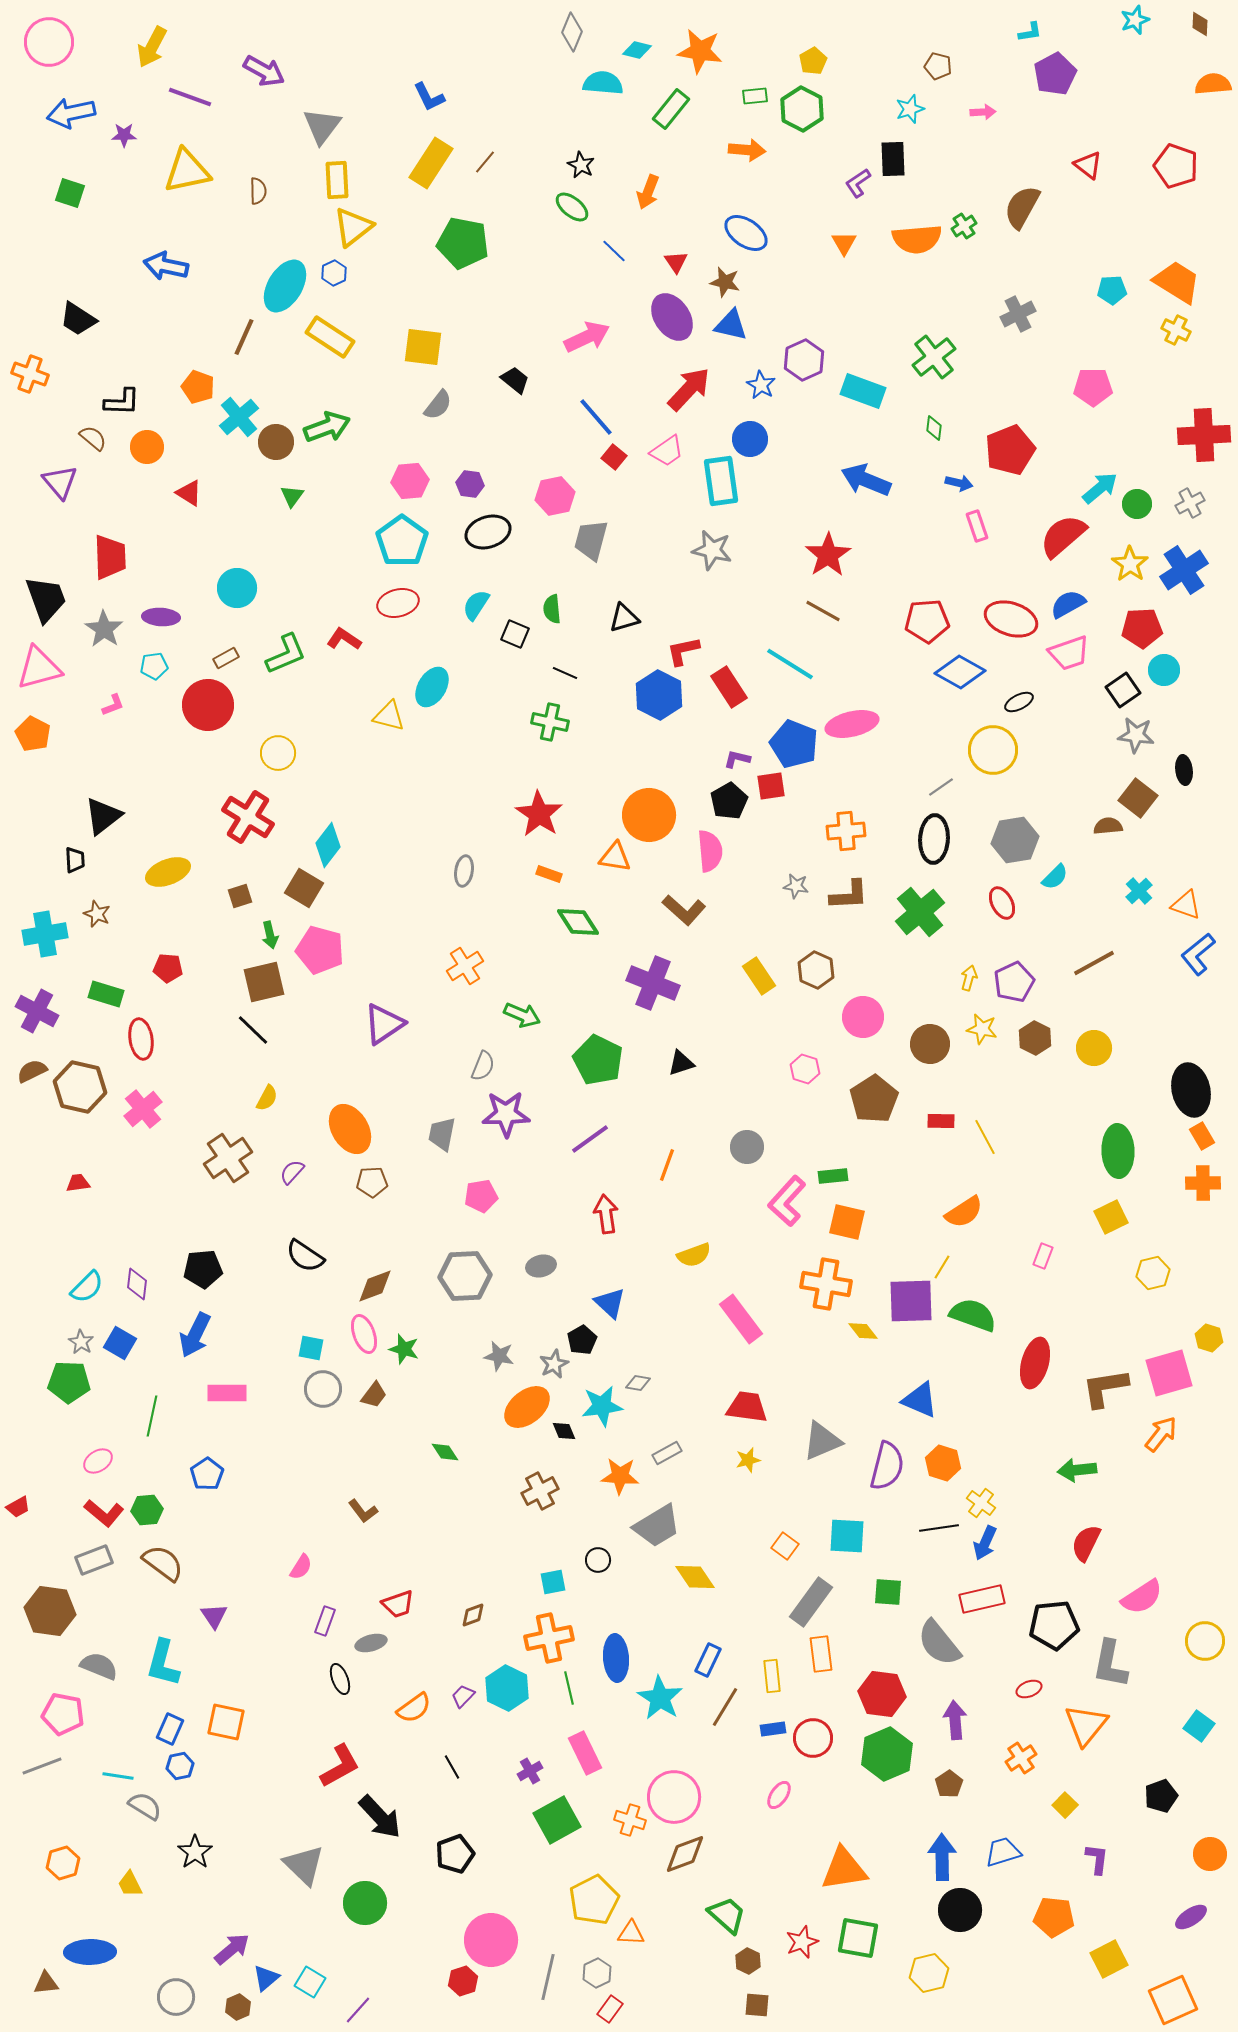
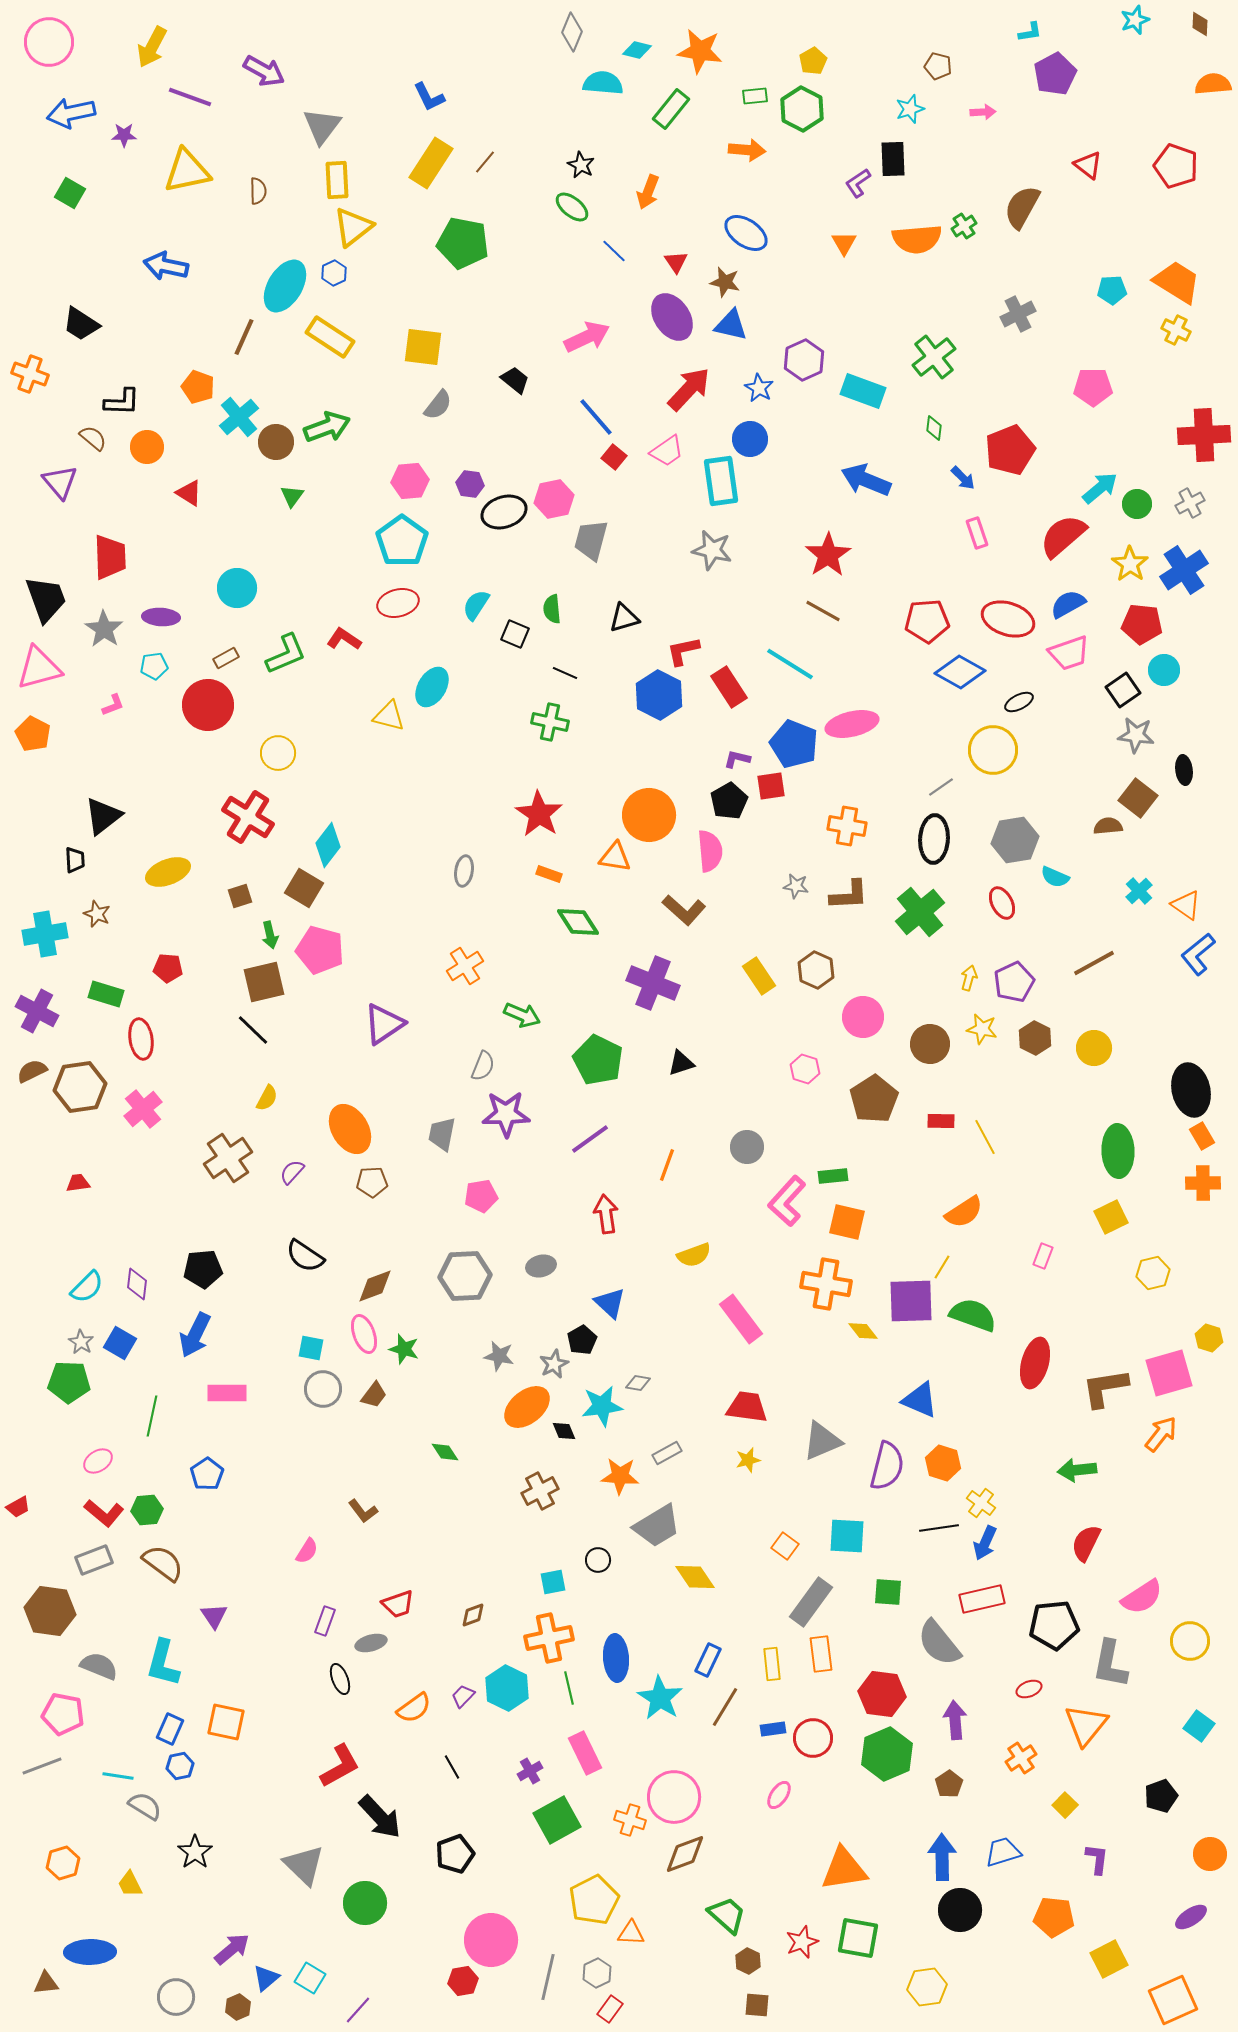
green square at (70, 193): rotated 12 degrees clockwise
black trapezoid at (78, 319): moved 3 px right, 5 px down
blue star at (761, 385): moved 2 px left, 3 px down
blue arrow at (959, 483): moved 4 px right, 5 px up; rotated 32 degrees clockwise
pink hexagon at (555, 496): moved 1 px left, 3 px down
pink rectangle at (977, 526): moved 7 px down
black ellipse at (488, 532): moved 16 px right, 20 px up
red ellipse at (1011, 619): moved 3 px left
red pentagon at (1142, 628): moved 4 px up; rotated 9 degrees clockwise
orange cross at (846, 831): moved 1 px right, 5 px up; rotated 15 degrees clockwise
cyan semicircle at (1055, 877): rotated 68 degrees clockwise
orange triangle at (1186, 905): rotated 16 degrees clockwise
brown hexagon at (80, 1087): rotated 21 degrees counterclockwise
pink semicircle at (301, 1567): moved 6 px right, 16 px up
yellow circle at (1205, 1641): moved 15 px left
yellow rectangle at (772, 1676): moved 12 px up
yellow hexagon at (929, 1973): moved 2 px left, 14 px down; rotated 6 degrees clockwise
red hexagon at (463, 1981): rotated 8 degrees clockwise
cyan square at (310, 1982): moved 4 px up
